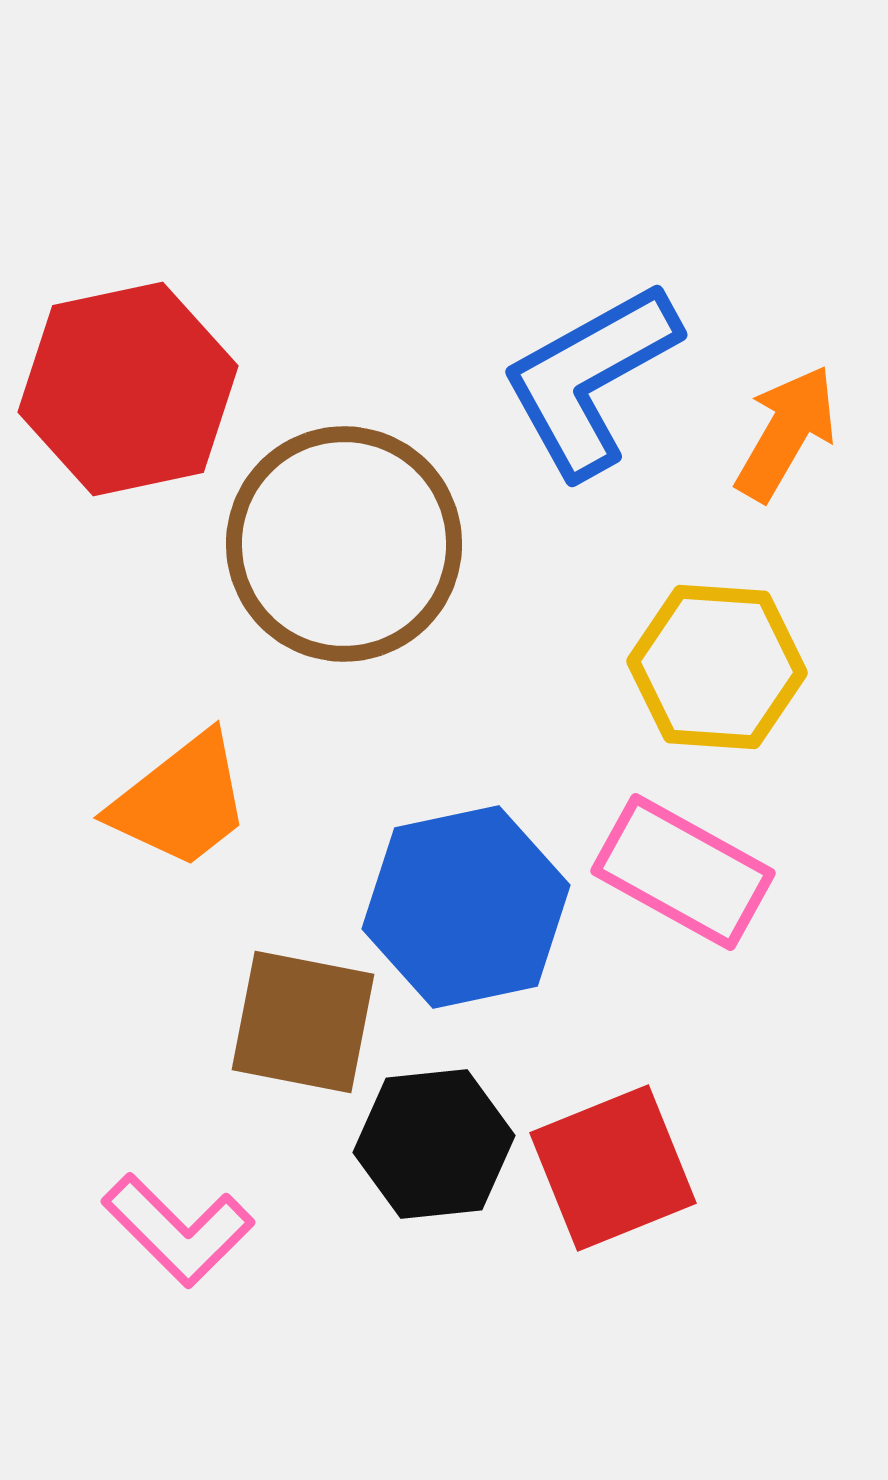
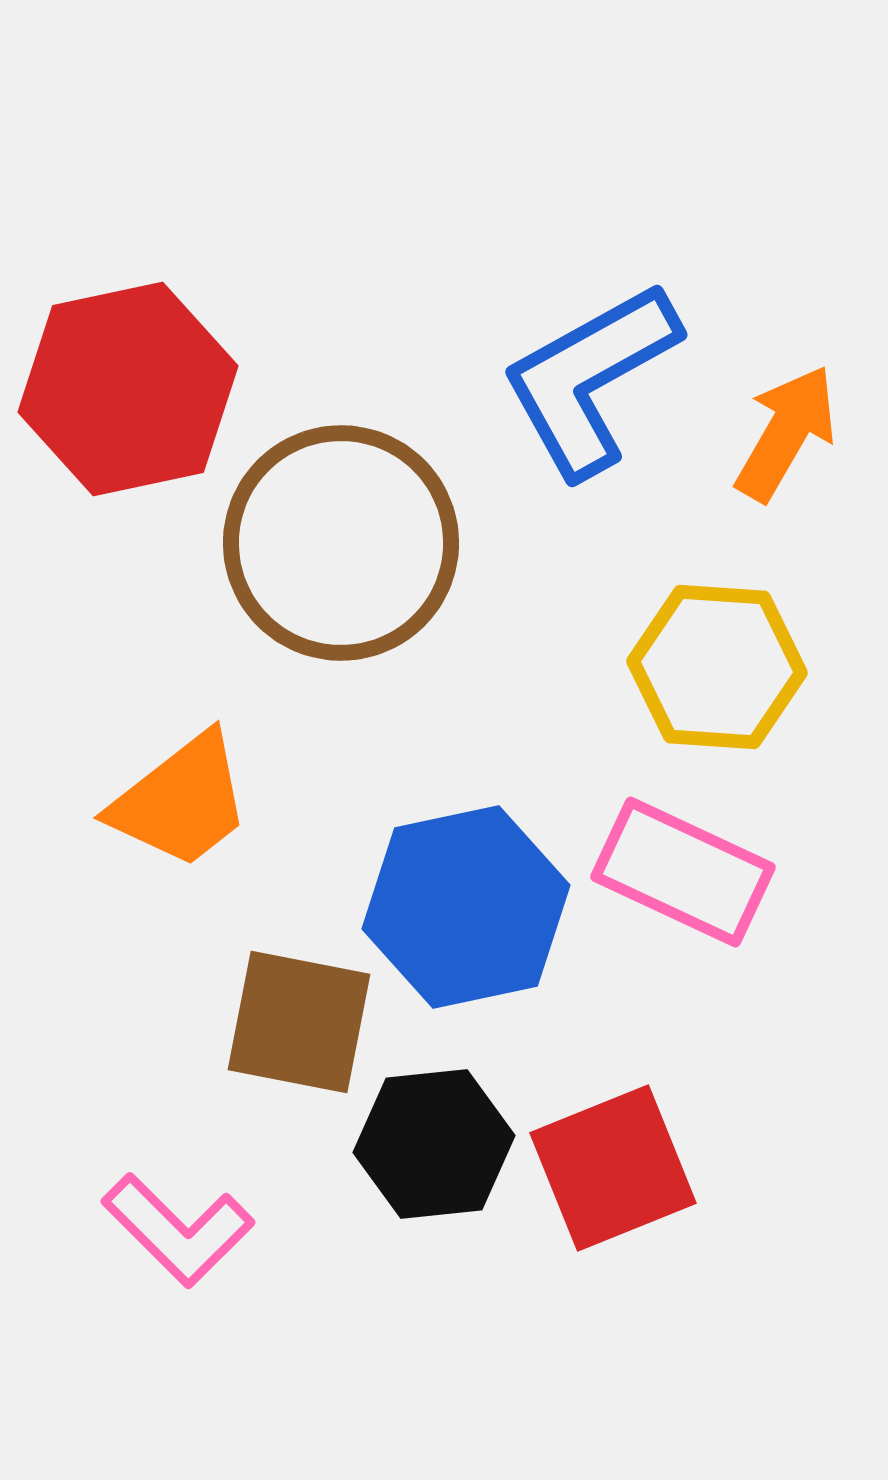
brown circle: moved 3 px left, 1 px up
pink rectangle: rotated 4 degrees counterclockwise
brown square: moved 4 px left
